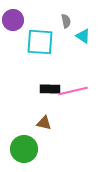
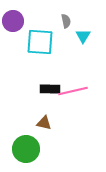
purple circle: moved 1 px down
cyan triangle: rotated 28 degrees clockwise
green circle: moved 2 px right
